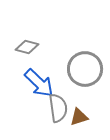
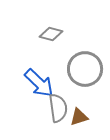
gray diamond: moved 24 px right, 13 px up
